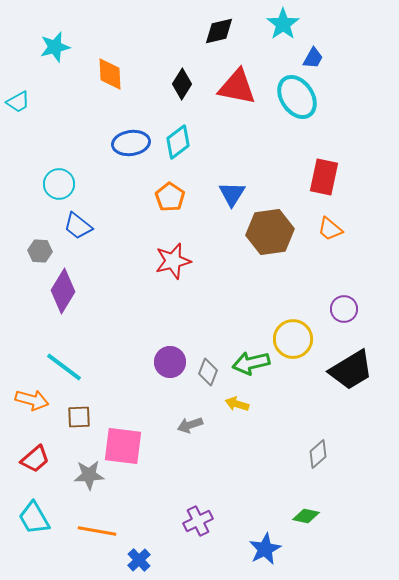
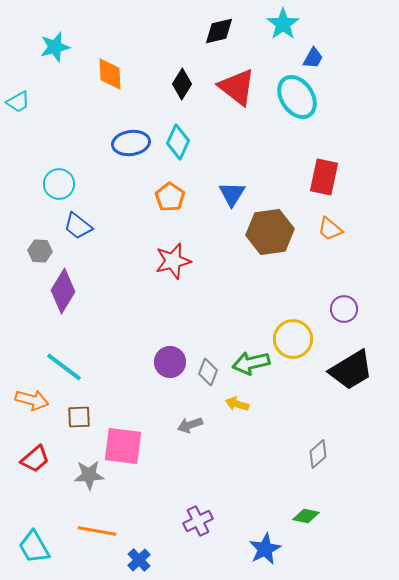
red triangle at (237, 87): rotated 27 degrees clockwise
cyan diamond at (178, 142): rotated 28 degrees counterclockwise
cyan trapezoid at (34, 518): moved 29 px down
